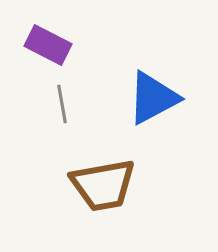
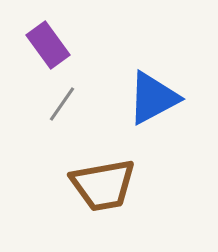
purple rectangle: rotated 27 degrees clockwise
gray line: rotated 45 degrees clockwise
